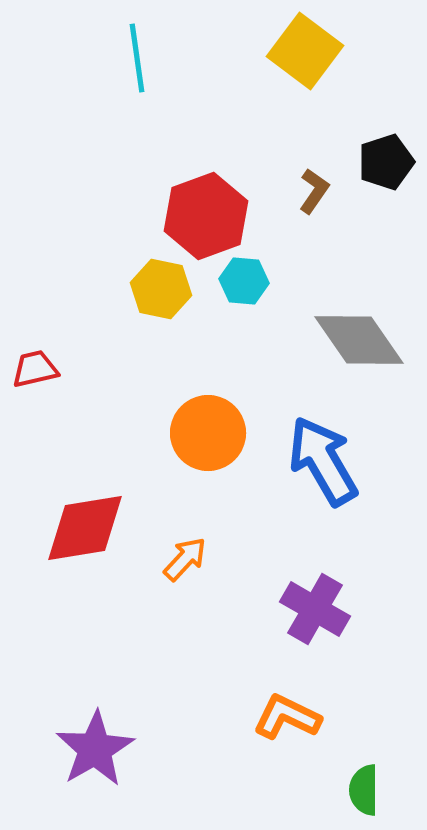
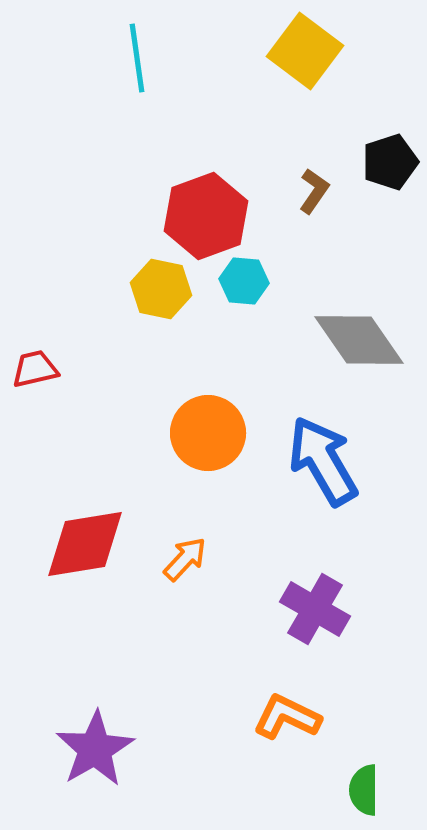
black pentagon: moved 4 px right
red diamond: moved 16 px down
